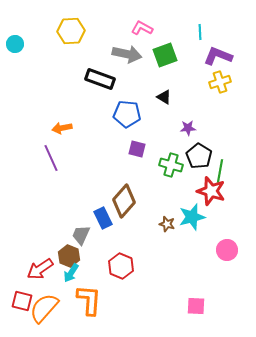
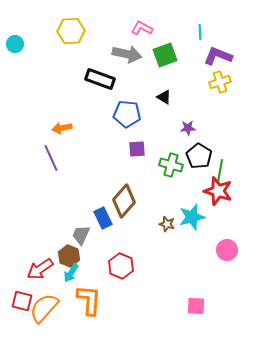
purple square: rotated 18 degrees counterclockwise
red star: moved 7 px right
